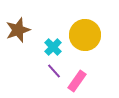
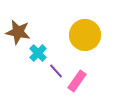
brown star: moved 2 px down; rotated 30 degrees clockwise
cyan cross: moved 15 px left, 6 px down
purple line: moved 2 px right
